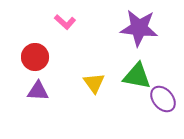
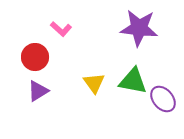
pink L-shape: moved 4 px left, 7 px down
green triangle: moved 4 px left, 5 px down
purple triangle: rotated 35 degrees counterclockwise
